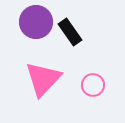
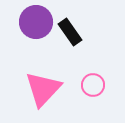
pink triangle: moved 10 px down
